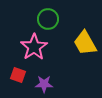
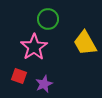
red square: moved 1 px right, 1 px down
purple star: rotated 24 degrees counterclockwise
